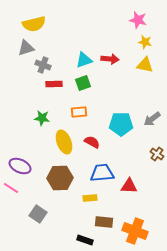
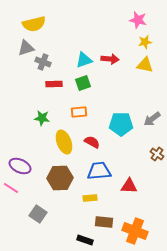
yellow star: rotated 24 degrees counterclockwise
gray cross: moved 3 px up
blue trapezoid: moved 3 px left, 2 px up
